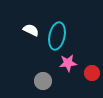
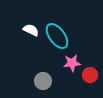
cyan ellipse: rotated 48 degrees counterclockwise
pink star: moved 4 px right
red circle: moved 2 px left, 2 px down
